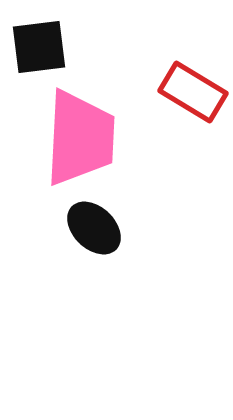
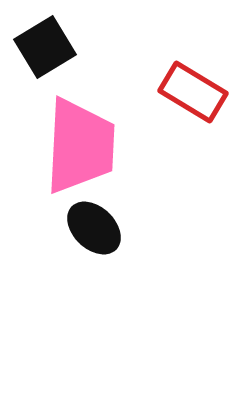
black square: moved 6 px right; rotated 24 degrees counterclockwise
pink trapezoid: moved 8 px down
